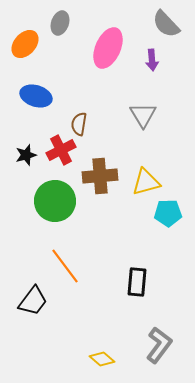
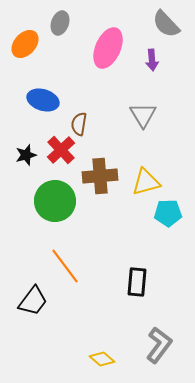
blue ellipse: moved 7 px right, 4 px down
red cross: rotated 16 degrees counterclockwise
